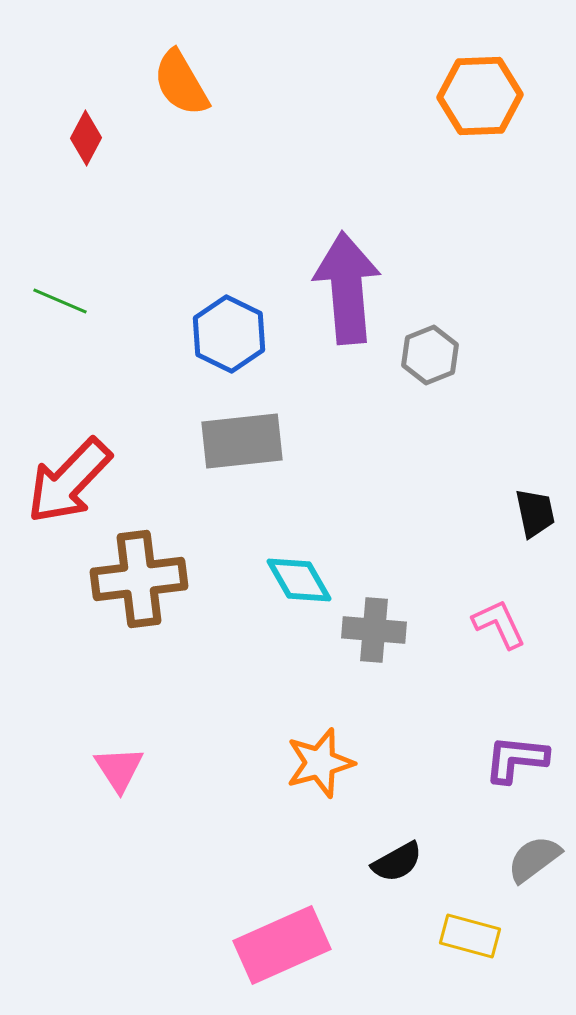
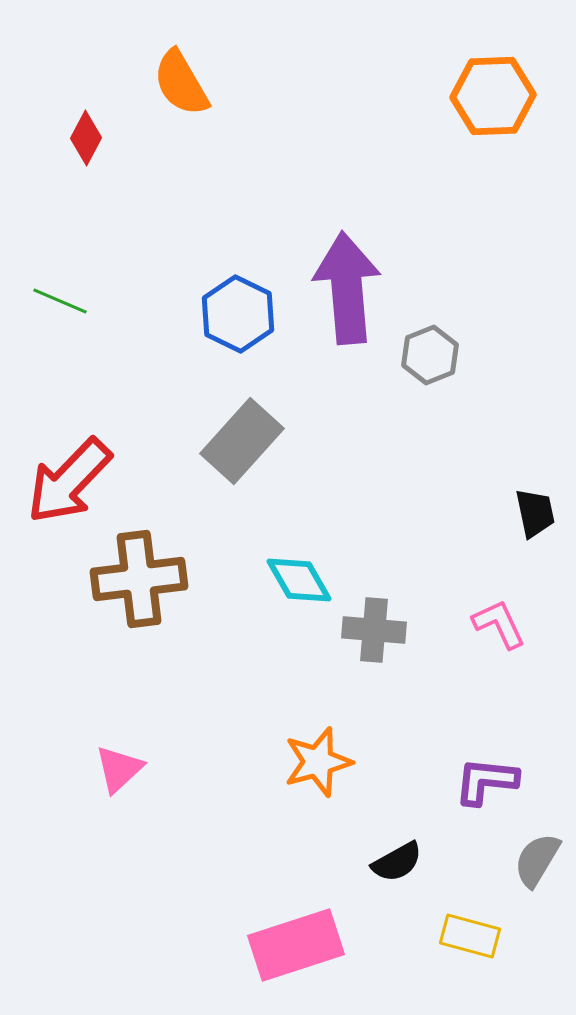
orange hexagon: moved 13 px right
blue hexagon: moved 9 px right, 20 px up
gray rectangle: rotated 42 degrees counterclockwise
purple L-shape: moved 30 px left, 22 px down
orange star: moved 2 px left, 1 px up
pink triangle: rotated 20 degrees clockwise
gray semicircle: moved 3 px right, 1 px down; rotated 22 degrees counterclockwise
pink rectangle: moved 14 px right; rotated 6 degrees clockwise
